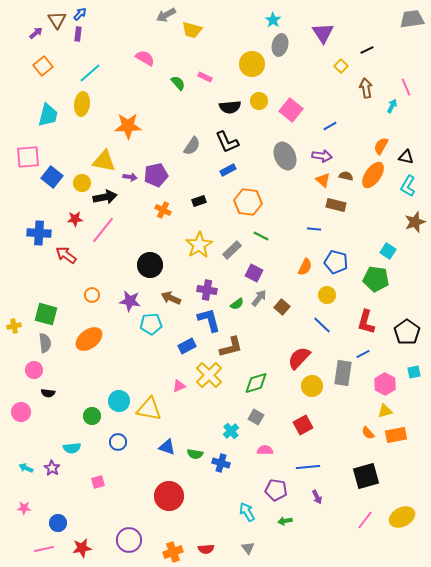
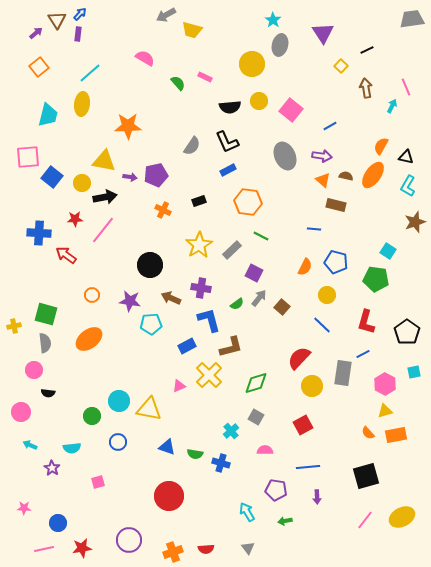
orange square at (43, 66): moved 4 px left, 1 px down
purple cross at (207, 290): moved 6 px left, 2 px up
cyan arrow at (26, 468): moved 4 px right, 23 px up
purple arrow at (317, 497): rotated 24 degrees clockwise
